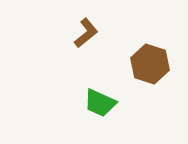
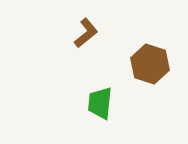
green trapezoid: rotated 72 degrees clockwise
